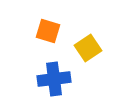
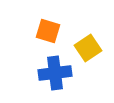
blue cross: moved 1 px right, 6 px up
